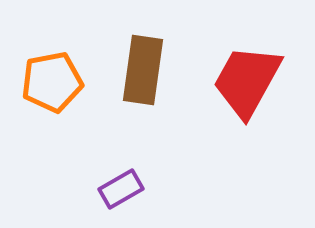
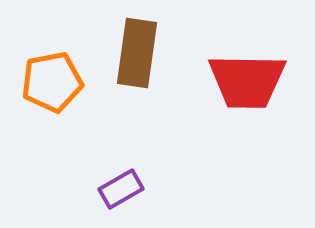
brown rectangle: moved 6 px left, 17 px up
red trapezoid: rotated 118 degrees counterclockwise
